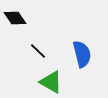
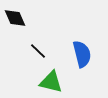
black diamond: rotated 10 degrees clockwise
green triangle: rotated 15 degrees counterclockwise
